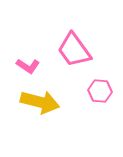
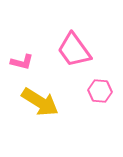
pink L-shape: moved 6 px left, 4 px up; rotated 20 degrees counterclockwise
yellow arrow: rotated 18 degrees clockwise
